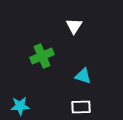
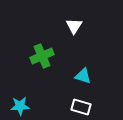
white rectangle: rotated 18 degrees clockwise
